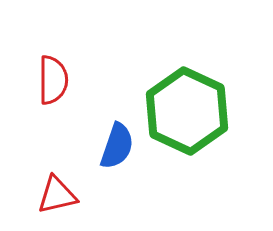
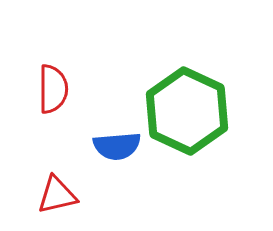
red semicircle: moved 9 px down
blue semicircle: rotated 66 degrees clockwise
